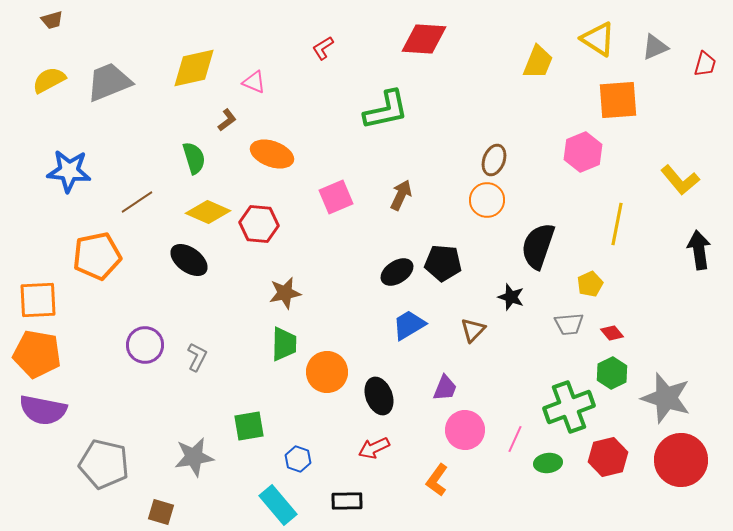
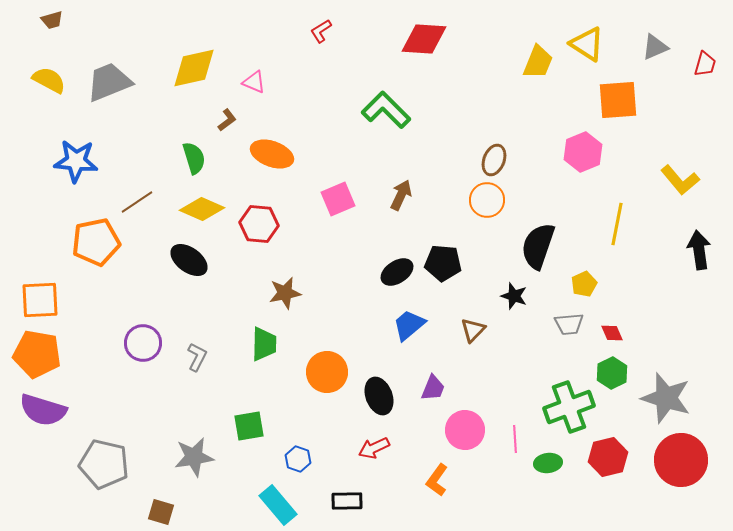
yellow triangle at (598, 39): moved 11 px left, 5 px down
red L-shape at (323, 48): moved 2 px left, 17 px up
yellow semicircle at (49, 80): rotated 56 degrees clockwise
green L-shape at (386, 110): rotated 123 degrees counterclockwise
blue star at (69, 171): moved 7 px right, 10 px up
pink square at (336, 197): moved 2 px right, 2 px down
yellow diamond at (208, 212): moved 6 px left, 3 px up
orange pentagon at (97, 256): moved 1 px left, 14 px up
yellow pentagon at (590, 284): moved 6 px left
black star at (511, 297): moved 3 px right, 1 px up
orange square at (38, 300): moved 2 px right
blue trapezoid at (409, 325): rotated 9 degrees counterclockwise
red diamond at (612, 333): rotated 15 degrees clockwise
green trapezoid at (284, 344): moved 20 px left
purple circle at (145, 345): moved 2 px left, 2 px up
purple trapezoid at (445, 388): moved 12 px left
purple semicircle at (43, 410): rotated 6 degrees clockwise
pink line at (515, 439): rotated 28 degrees counterclockwise
